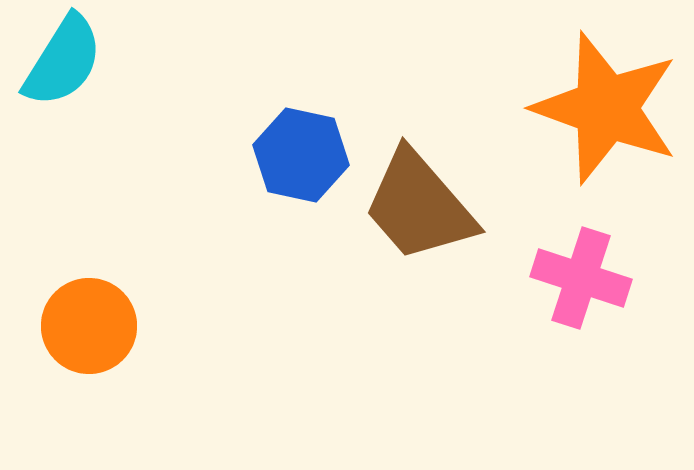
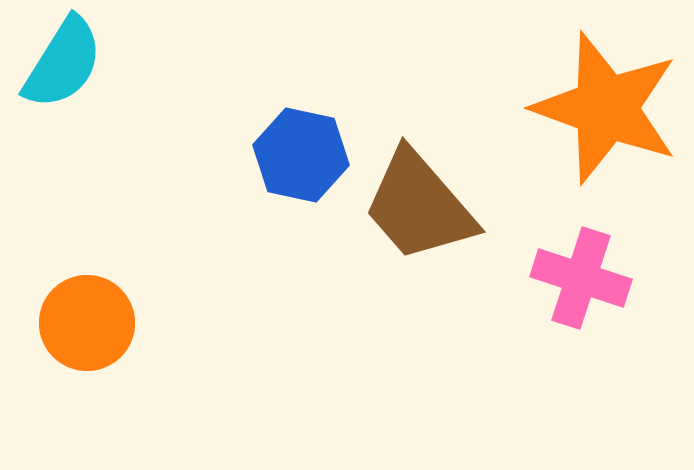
cyan semicircle: moved 2 px down
orange circle: moved 2 px left, 3 px up
